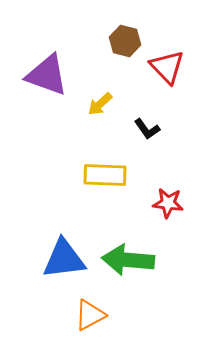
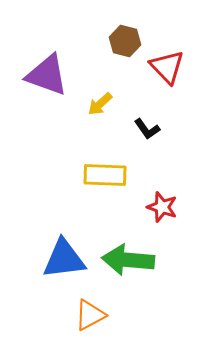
red star: moved 6 px left, 4 px down; rotated 12 degrees clockwise
